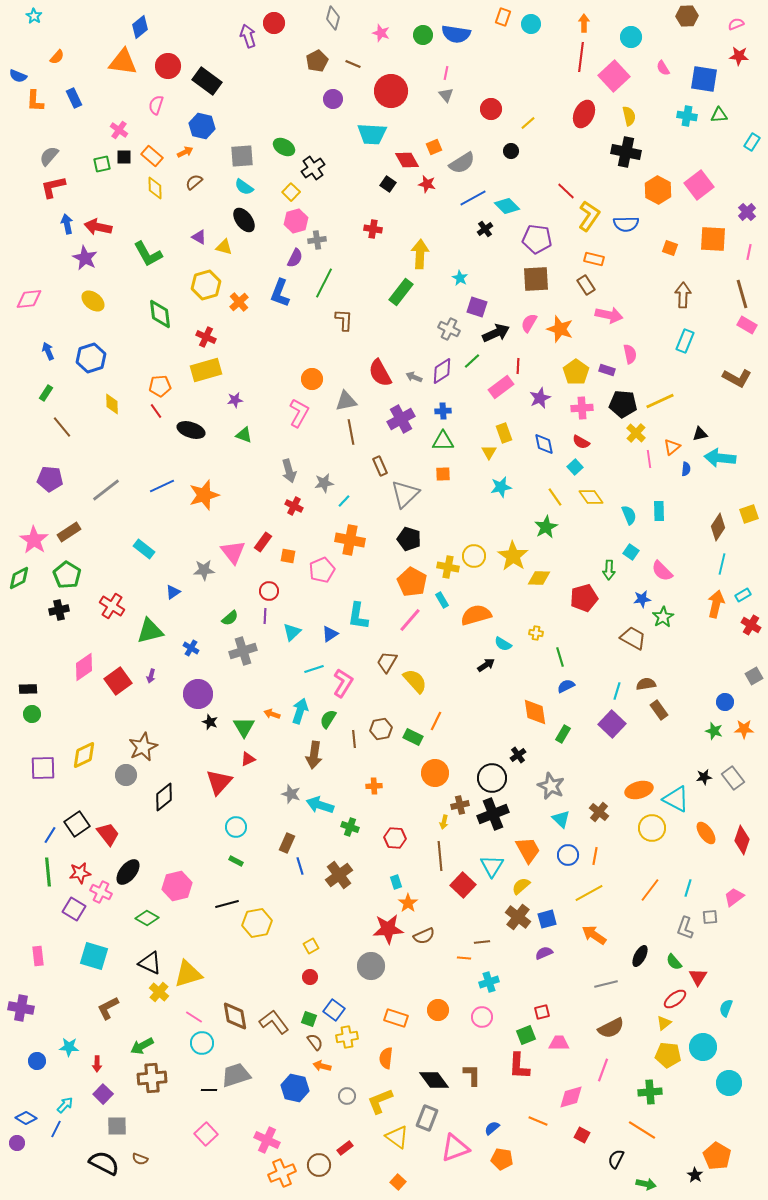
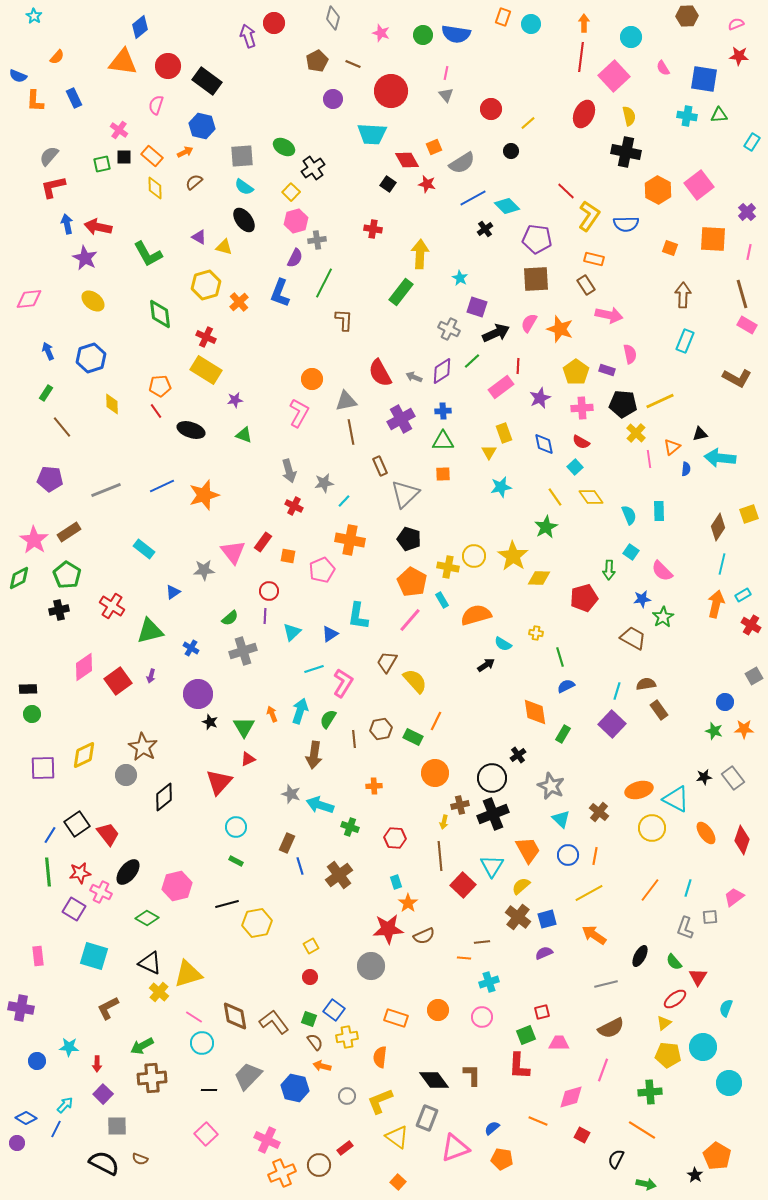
yellow rectangle at (206, 370): rotated 48 degrees clockwise
gray line at (106, 490): rotated 16 degrees clockwise
orange arrow at (272, 714): rotated 49 degrees clockwise
brown star at (143, 747): rotated 16 degrees counterclockwise
orange semicircle at (386, 1058): moved 6 px left, 1 px up
gray trapezoid at (236, 1075): moved 12 px right, 1 px down; rotated 28 degrees counterclockwise
